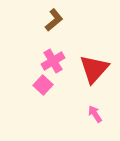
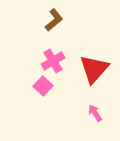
pink square: moved 1 px down
pink arrow: moved 1 px up
